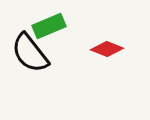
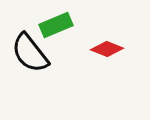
green rectangle: moved 7 px right, 1 px up
